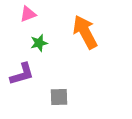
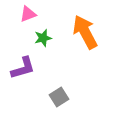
green star: moved 4 px right, 5 px up
purple L-shape: moved 1 px right, 6 px up
gray square: rotated 30 degrees counterclockwise
